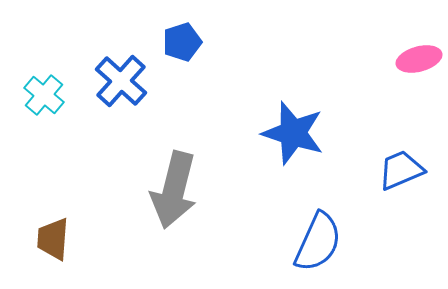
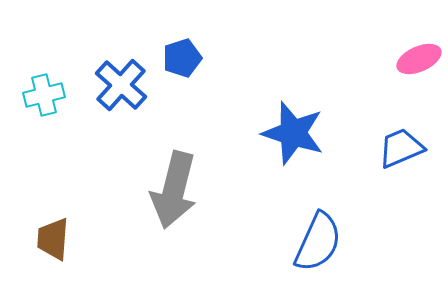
blue pentagon: moved 16 px down
pink ellipse: rotated 9 degrees counterclockwise
blue cross: moved 4 px down
cyan cross: rotated 36 degrees clockwise
blue trapezoid: moved 22 px up
